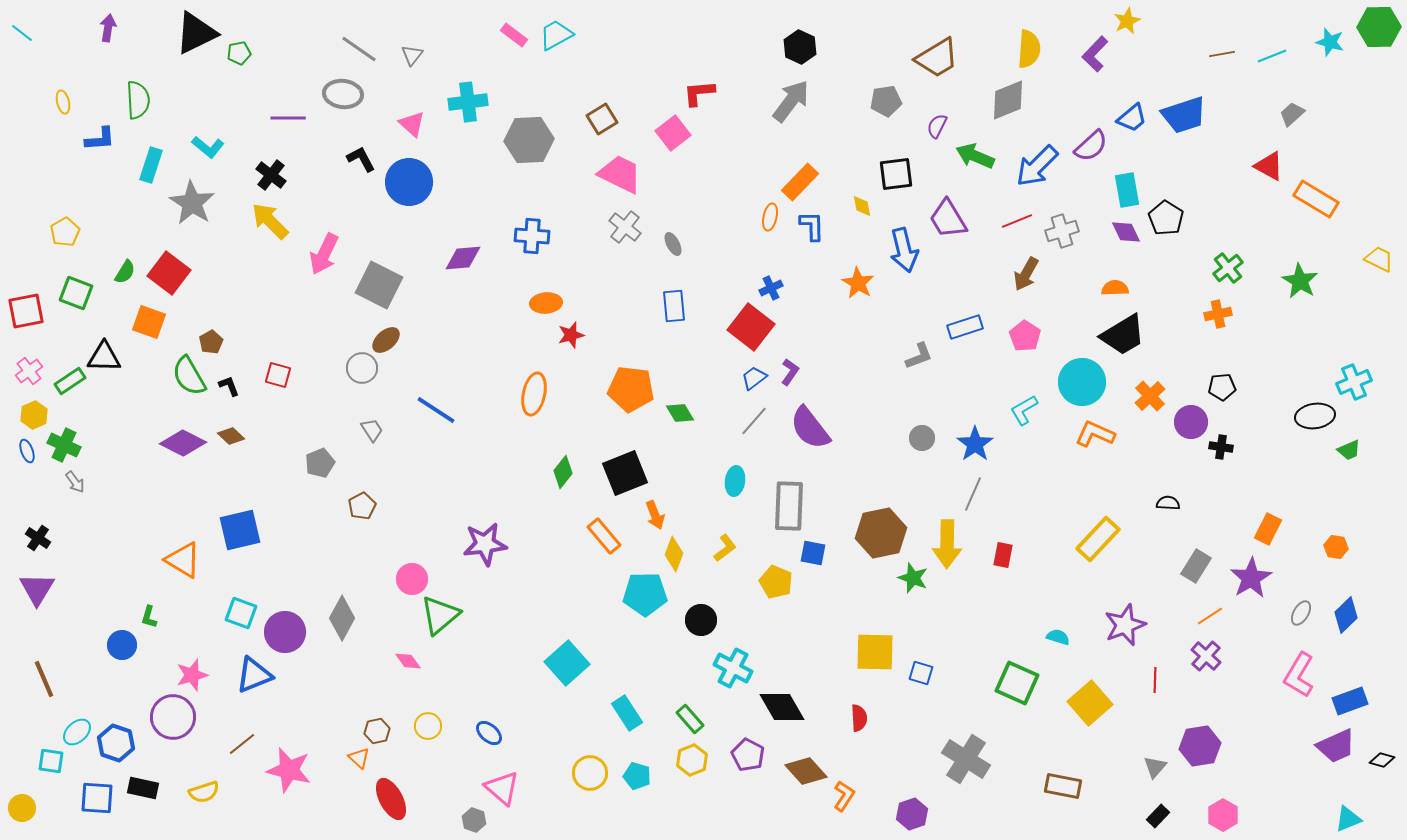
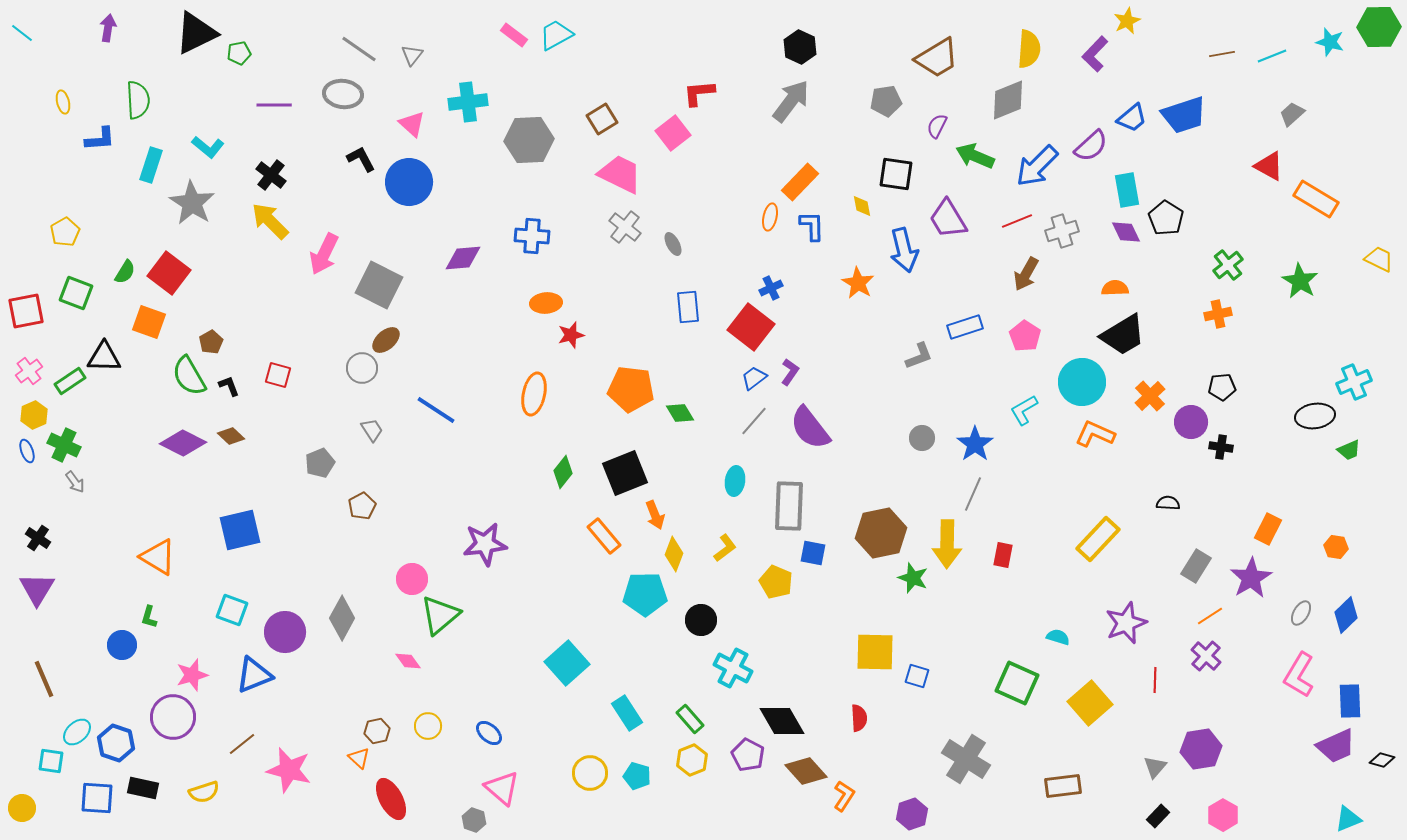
purple line at (288, 118): moved 14 px left, 13 px up
black square at (896, 174): rotated 15 degrees clockwise
green cross at (1228, 268): moved 3 px up
blue rectangle at (674, 306): moved 14 px right, 1 px down
orange triangle at (183, 560): moved 25 px left, 3 px up
cyan square at (241, 613): moved 9 px left, 3 px up
purple star at (1125, 625): moved 1 px right, 2 px up
blue square at (921, 673): moved 4 px left, 3 px down
blue rectangle at (1350, 701): rotated 72 degrees counterclockwise
black diamond at (782, 707): moved 14 px down
purple hexagon at (1200, 746): moved 1 px right, 3 px down
brown rectangle at (1063, 786): rotated 18 degrees counterclockwise
